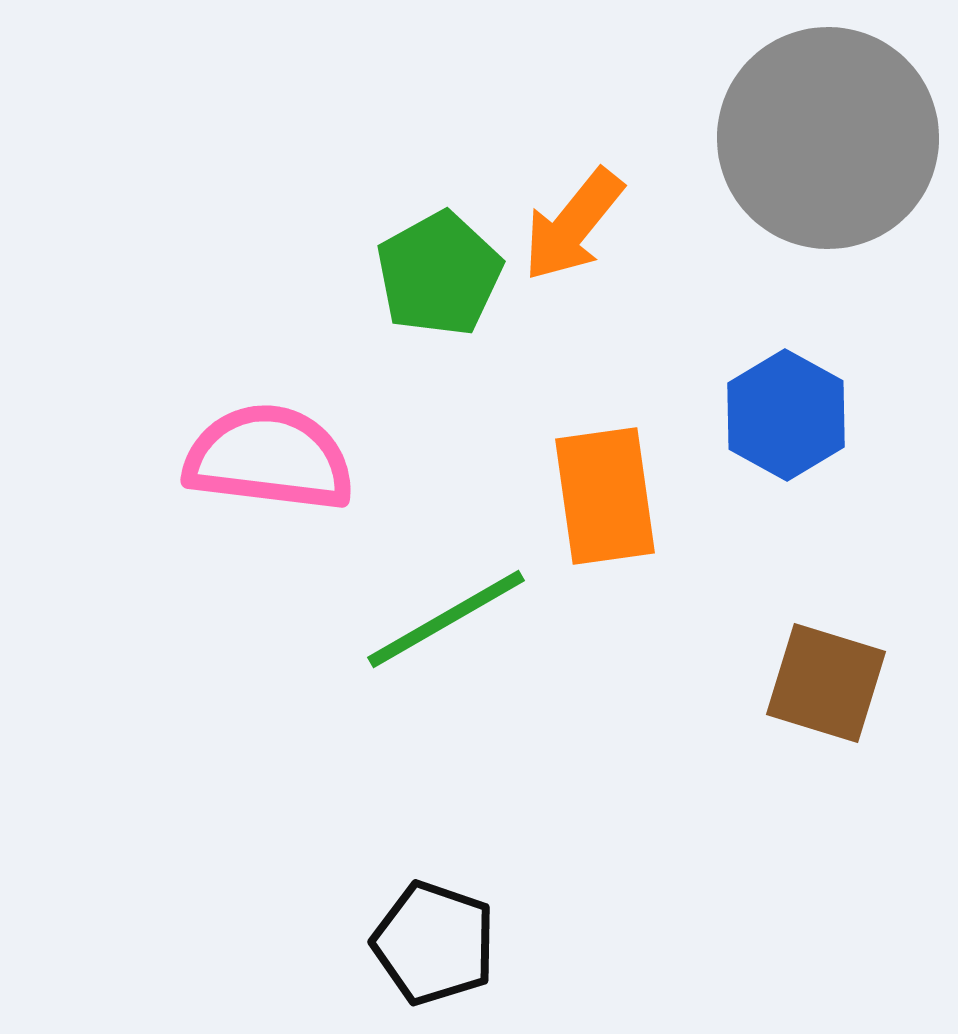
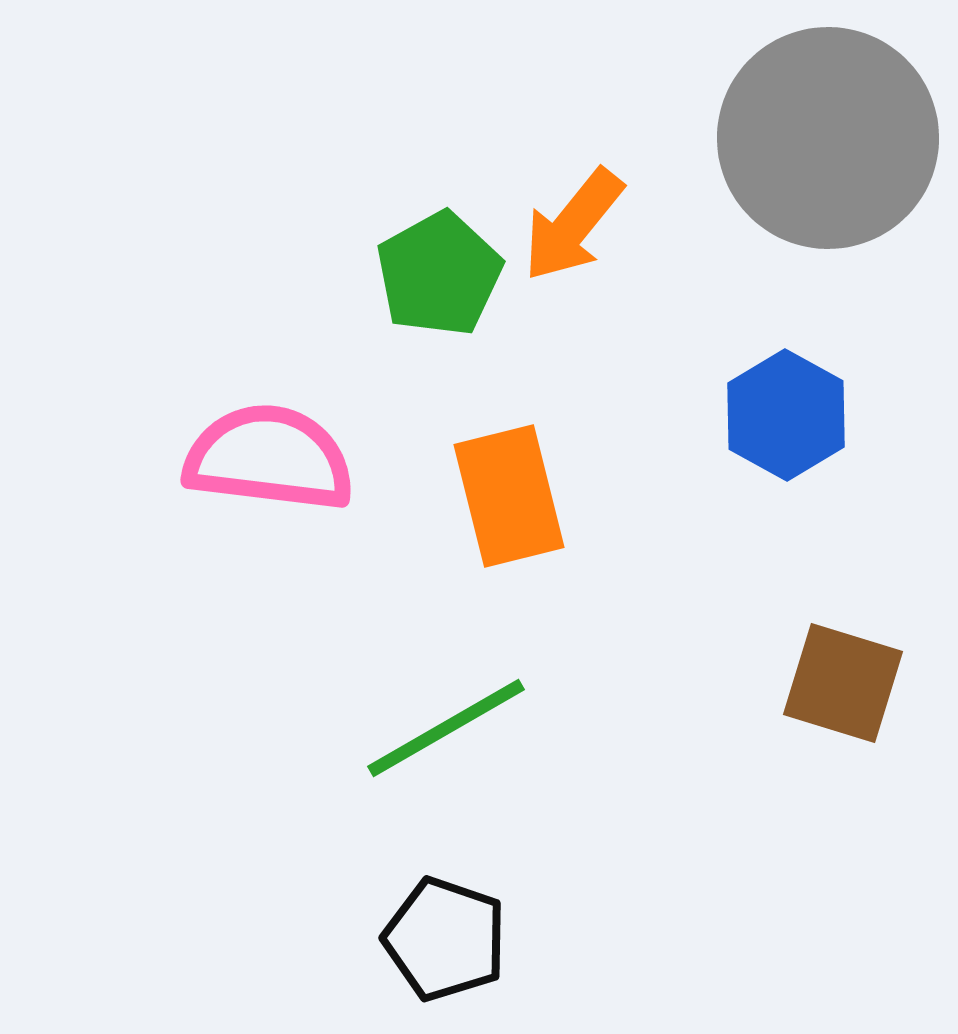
orange rectangle: moved 96 px left; rotated 6 degrees counterclockwise
green line: moved 109 px down
brown square: moved 17 px right
black pentagon: moved 11 px right, 4 px up
